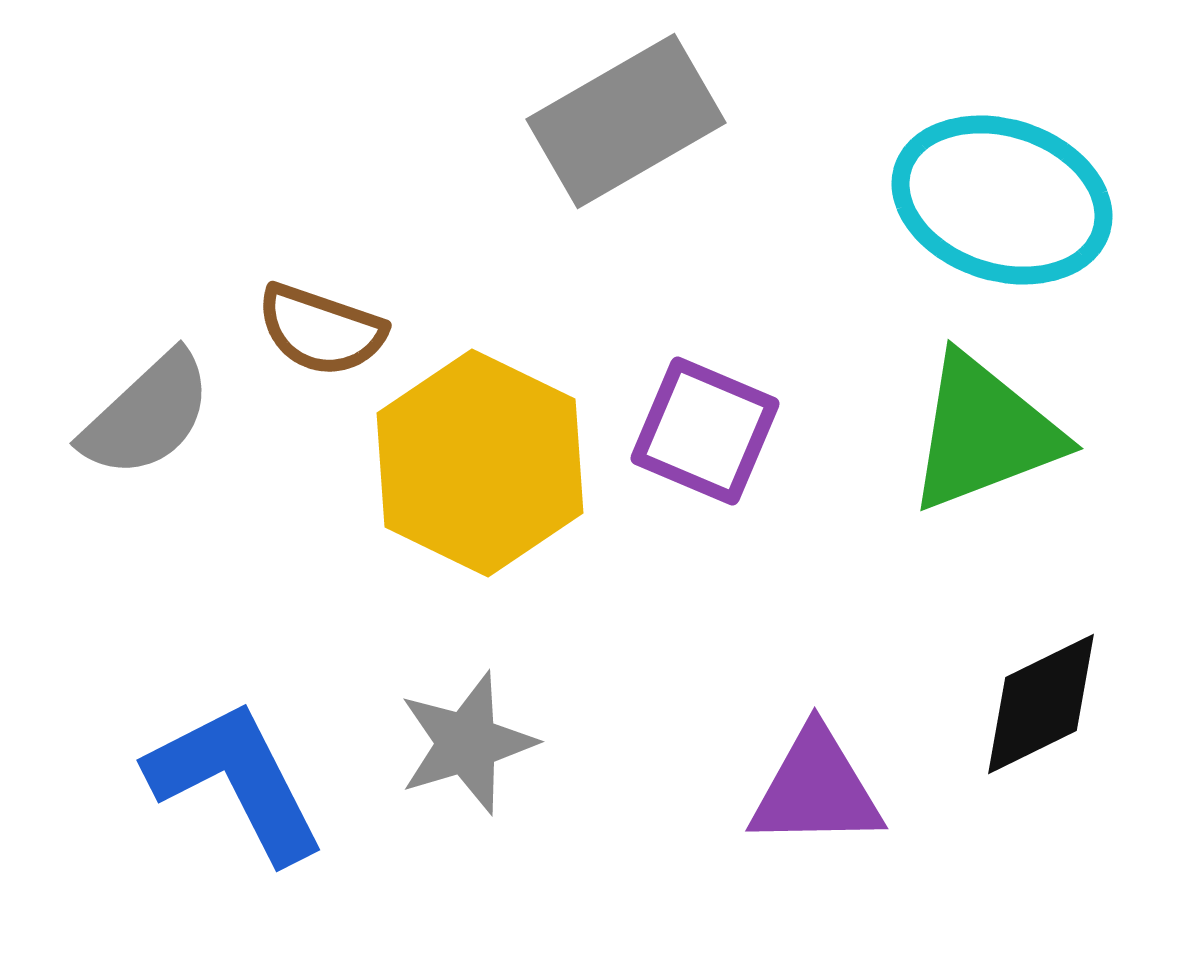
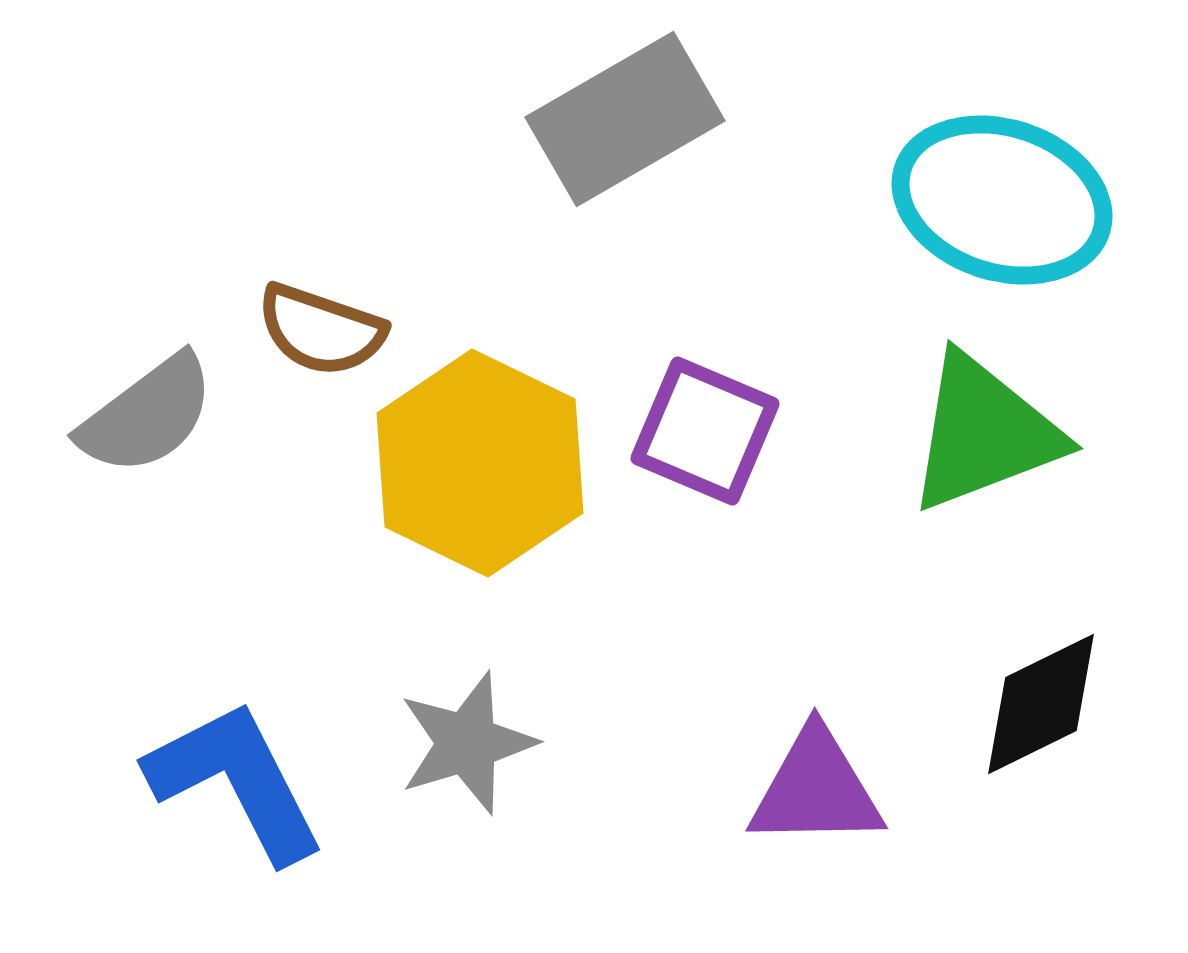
gray rectangle: moved 1 px left, 2 px up
gray semicircle: rotated 6 degrees clockwise
